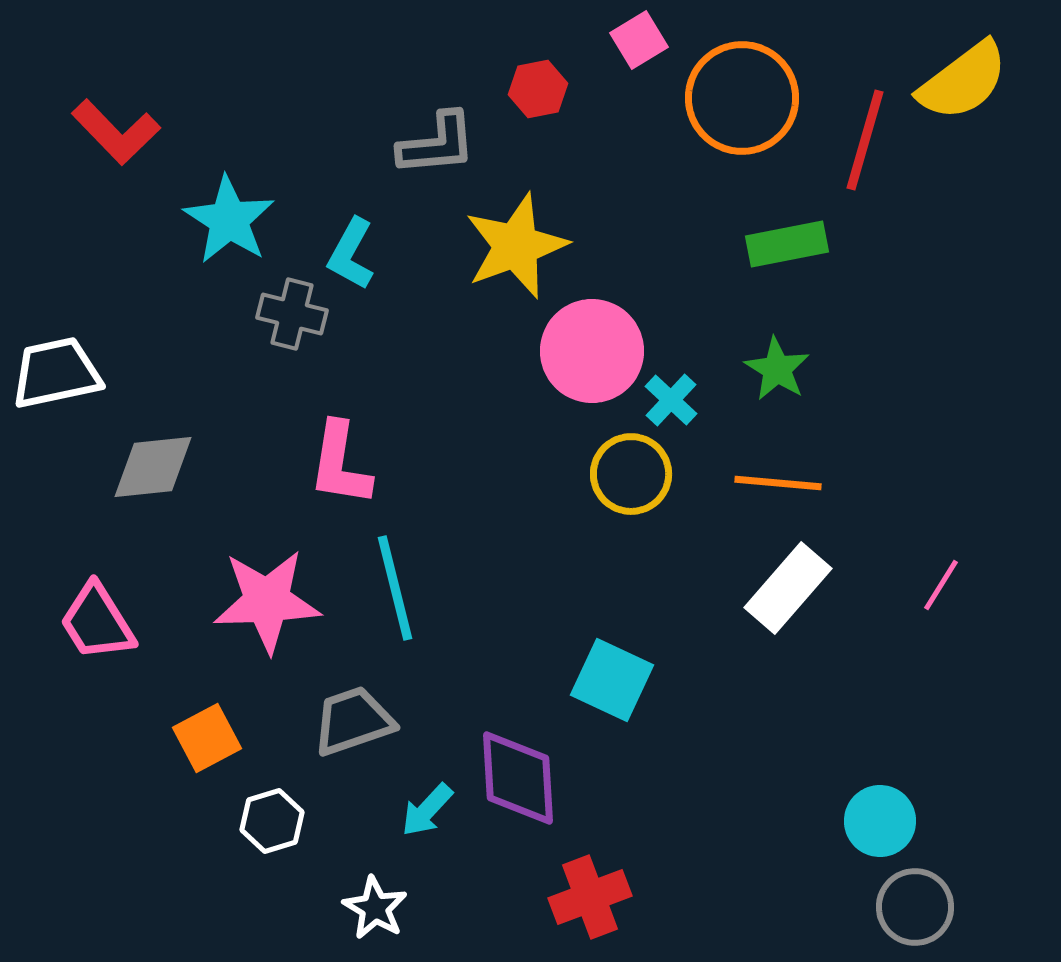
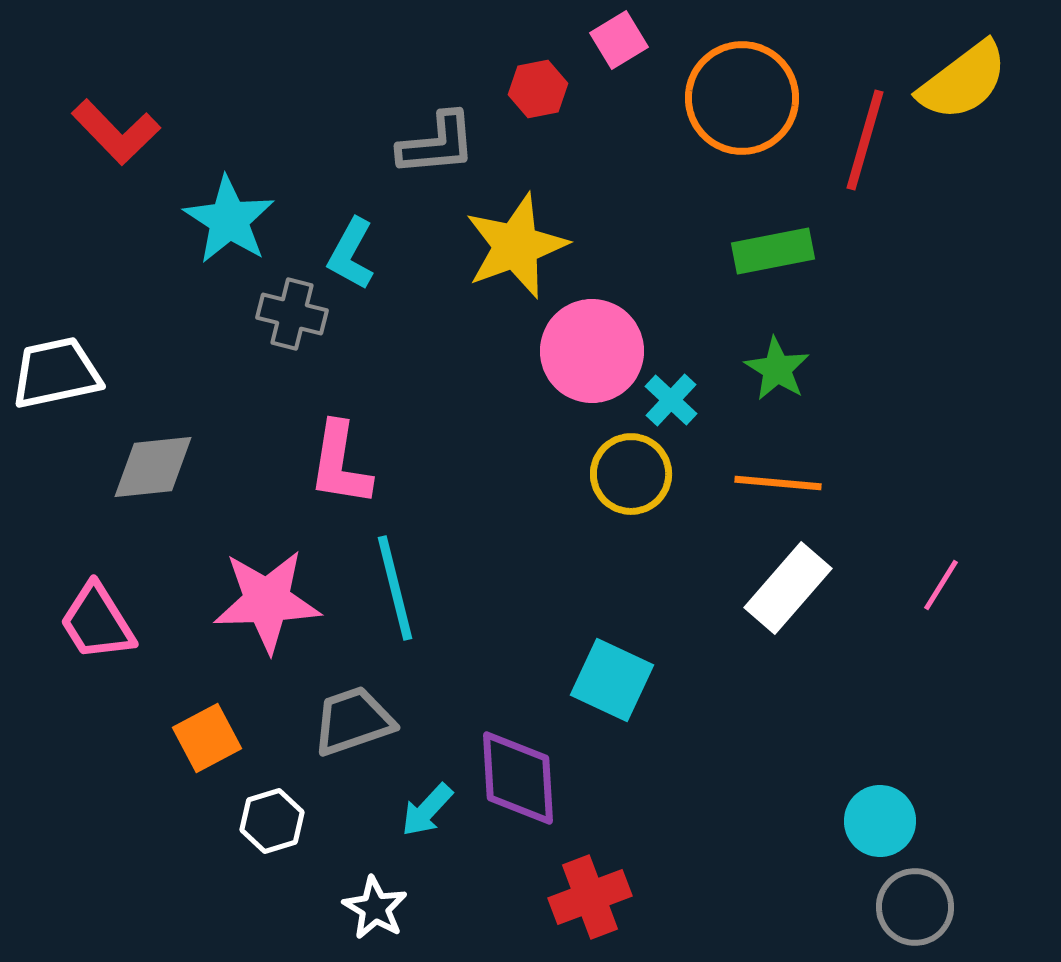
pink square: moved 20 px left
green rectangle: moved 14 px left, 7 px down
